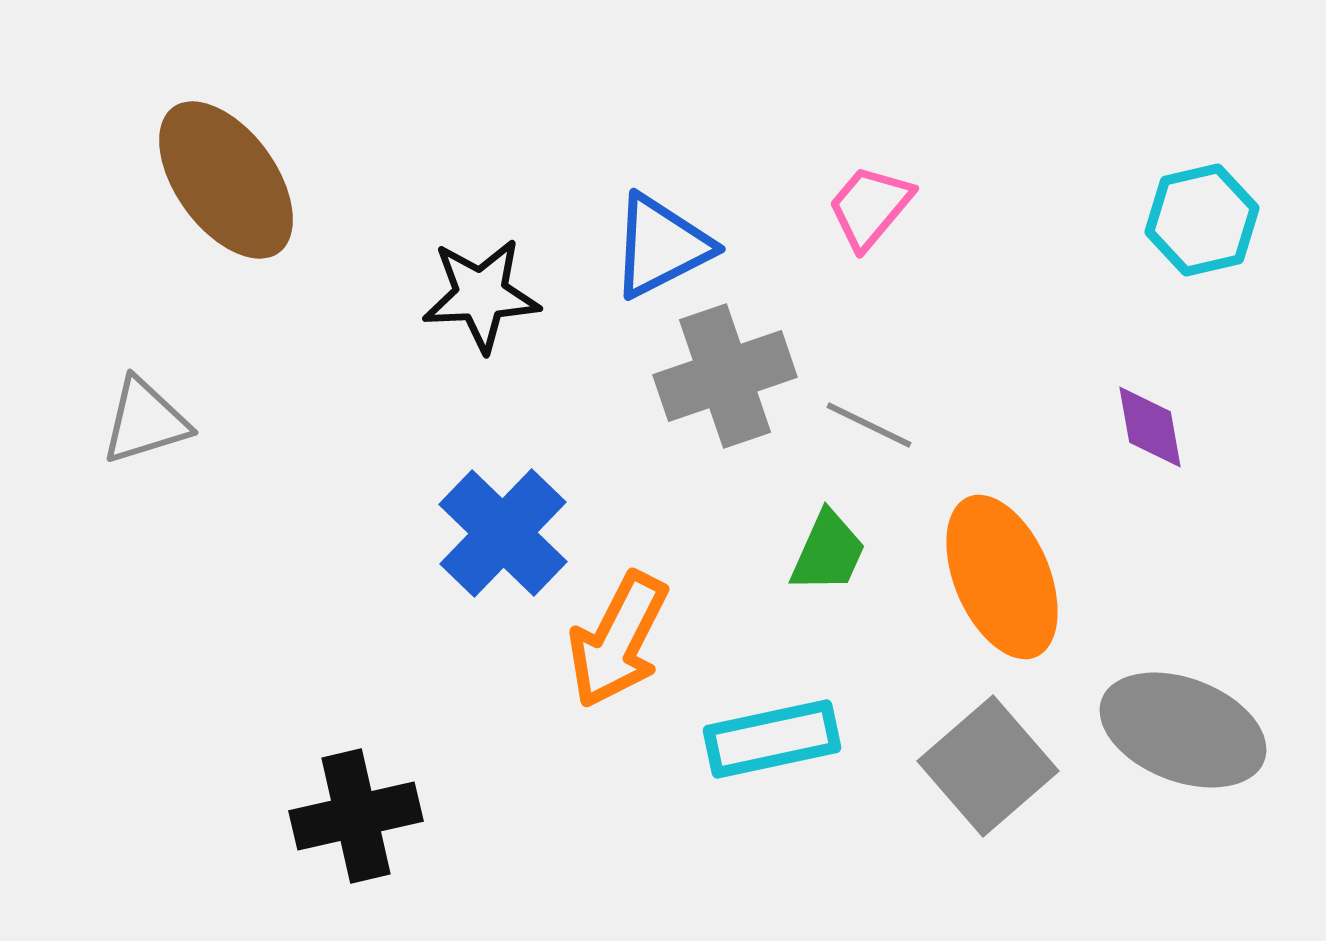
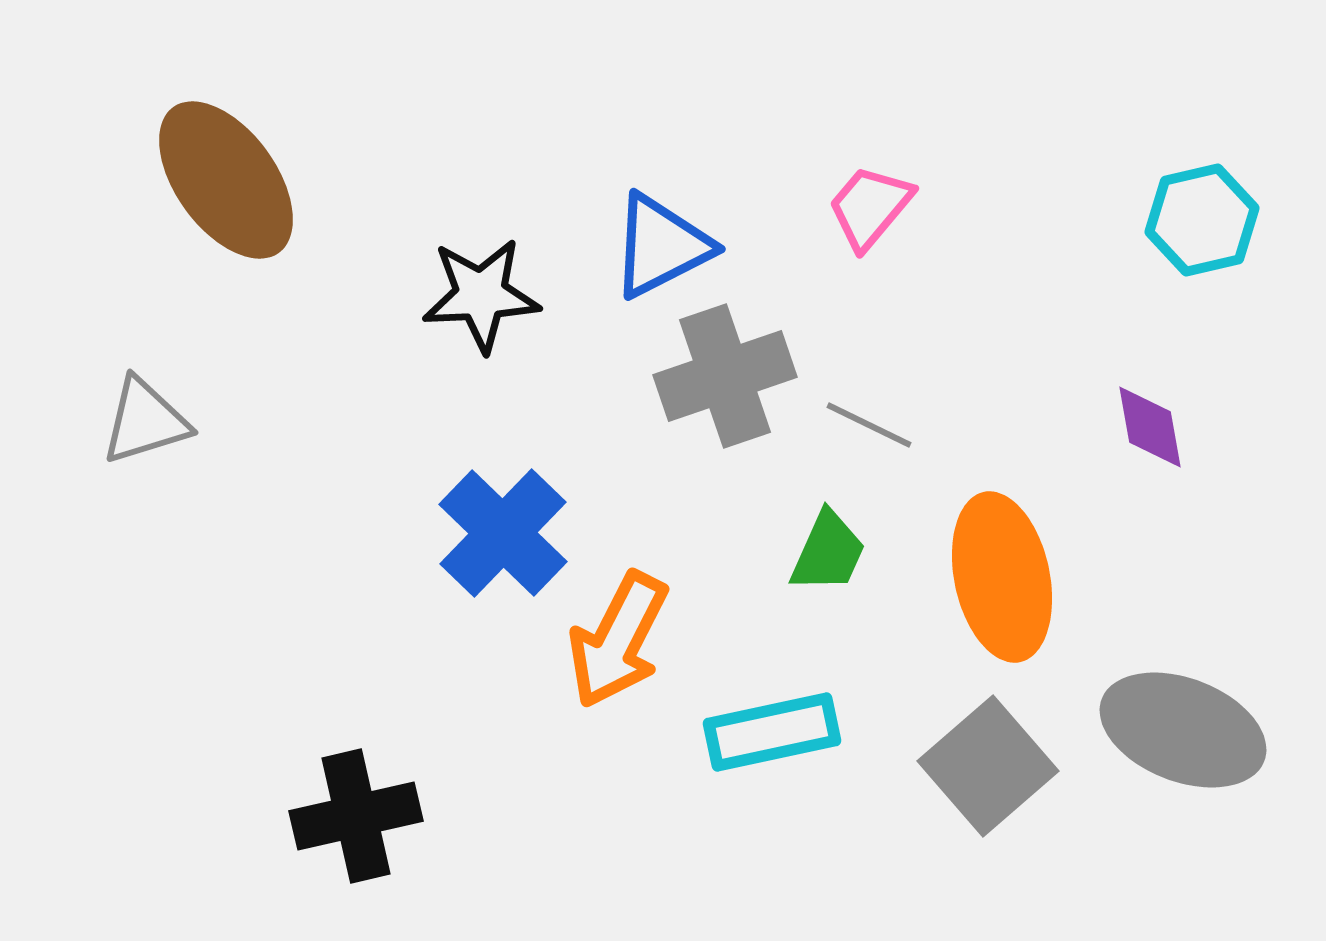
orange ellipse: rotated 11 degrees clockwise
cyan rectangle: moved 7 px up
